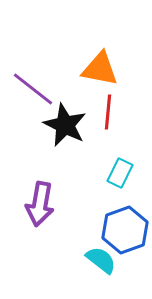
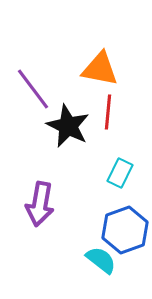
purple line: rotated 15 degrees clockwise
black star: moved 3 px right, 1 px down
